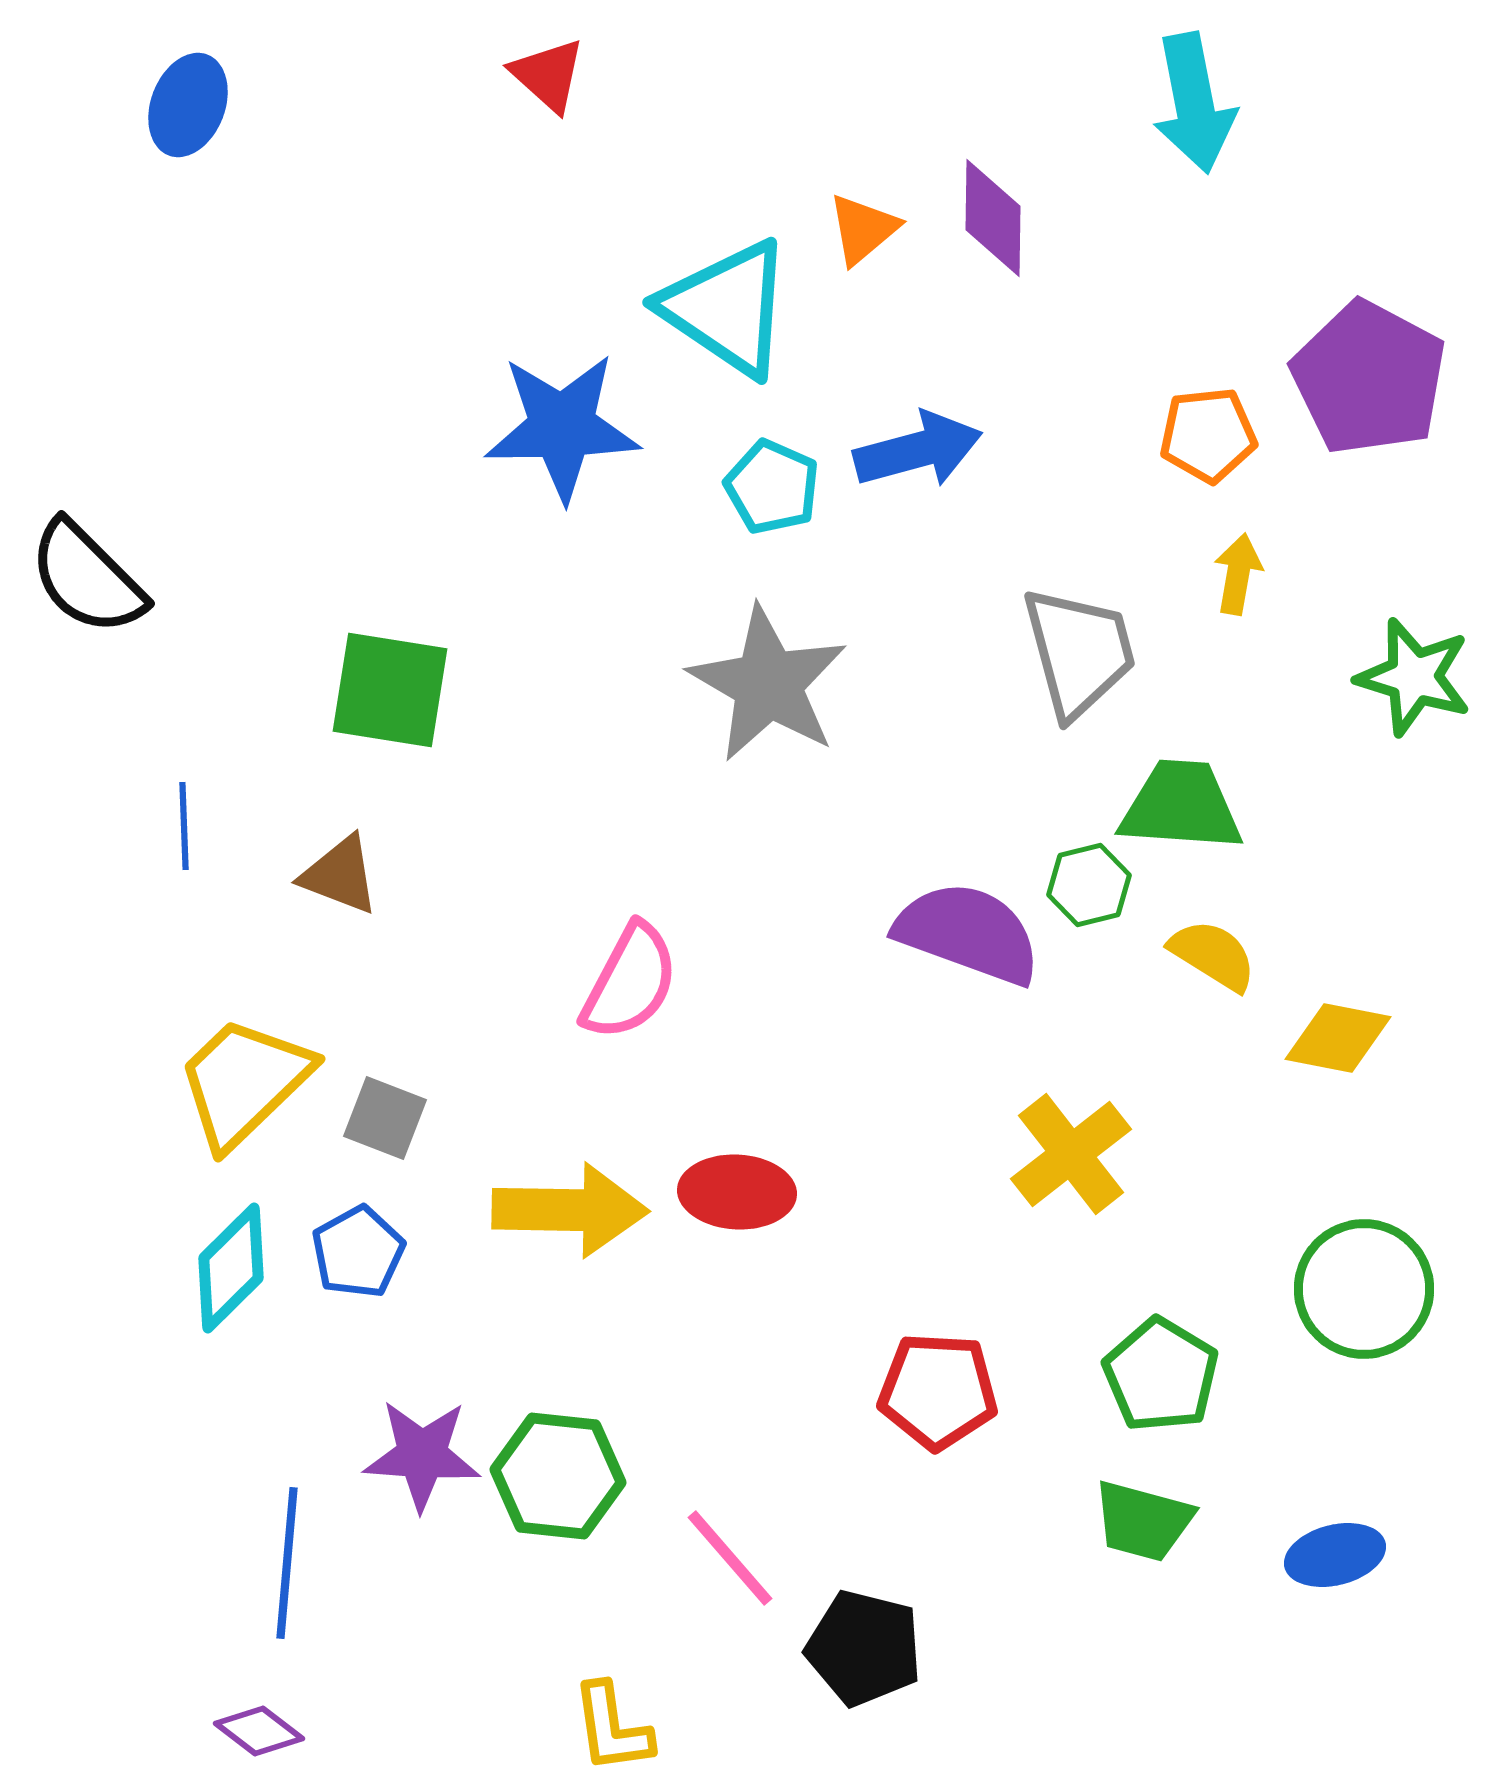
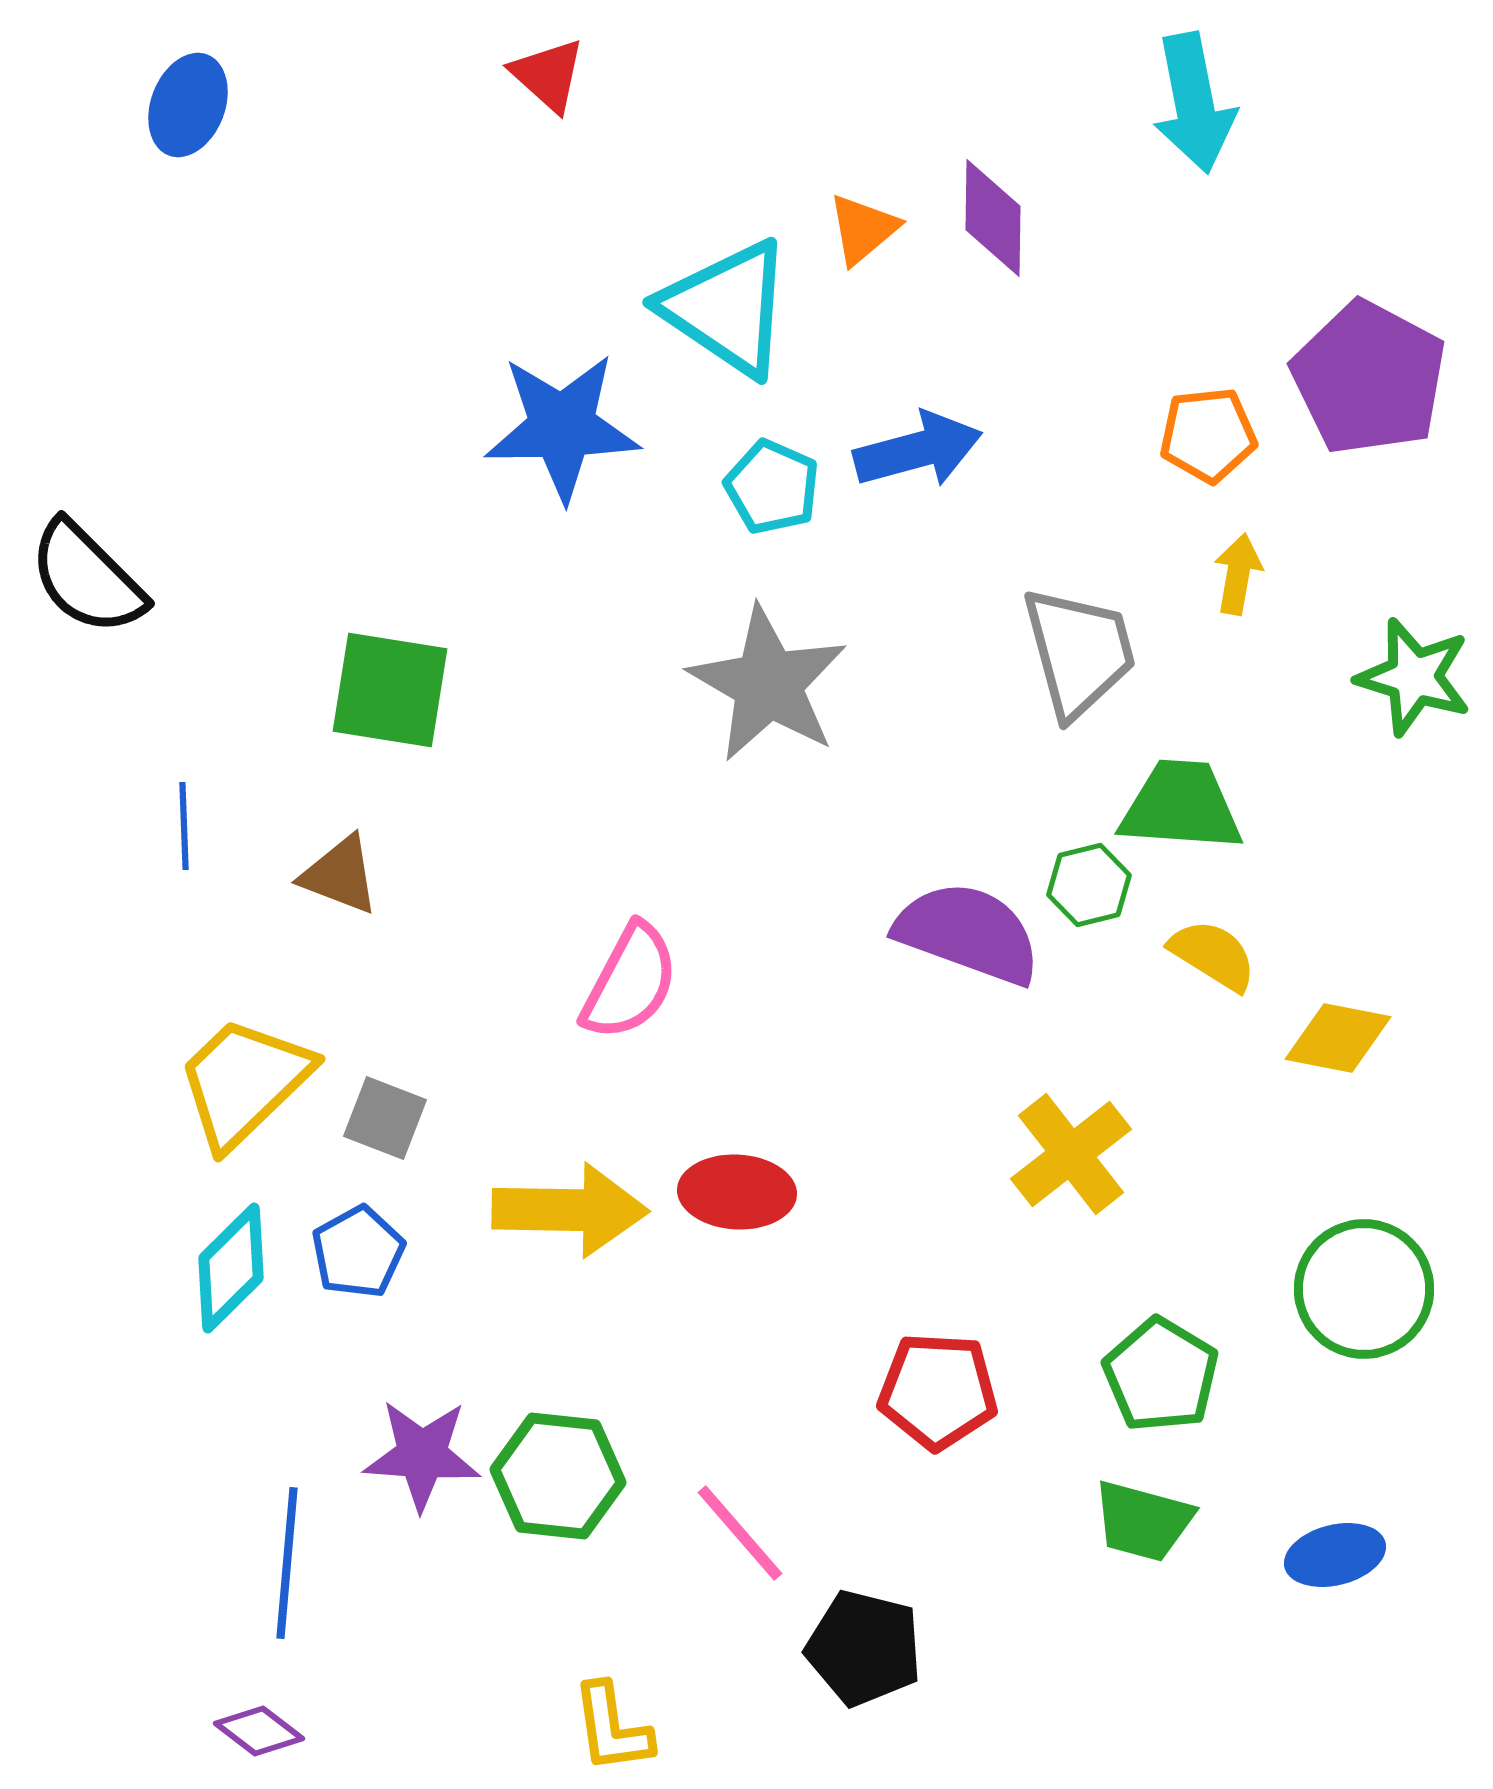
pink line at (730, 1558): moved 10 px right, 25 px up
